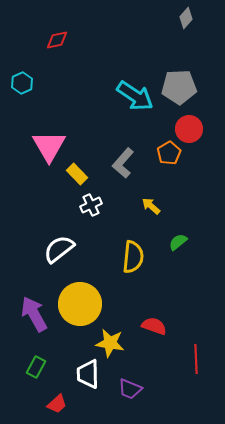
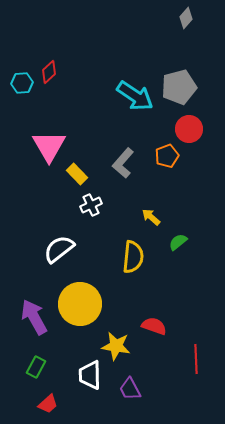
red diamond: moved 8 px left, 32 px down; rotated 30 degrees counterclockwise
cyan hexagon: rotated 20 degrees clockwise
gray pentagon: rotated 12 degrees counterclockwise
orange pentagon: moved 2 px left, 3 px down; rotated 10 degrees clockwise
yellow arrow: moved 11 px down
purple arrow: moved 3 px down
yellow star: moved 6 px right, 3 px down
white trapezoid: moved 2 px right, 1 px down
purple trapezoid: rotated 40 degrees clockwise
red trapezoid: moved 9 px left
